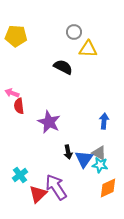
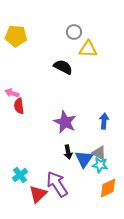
purple star: moved 16 px right
purple arrow: moved 1 px right, 3 px up
